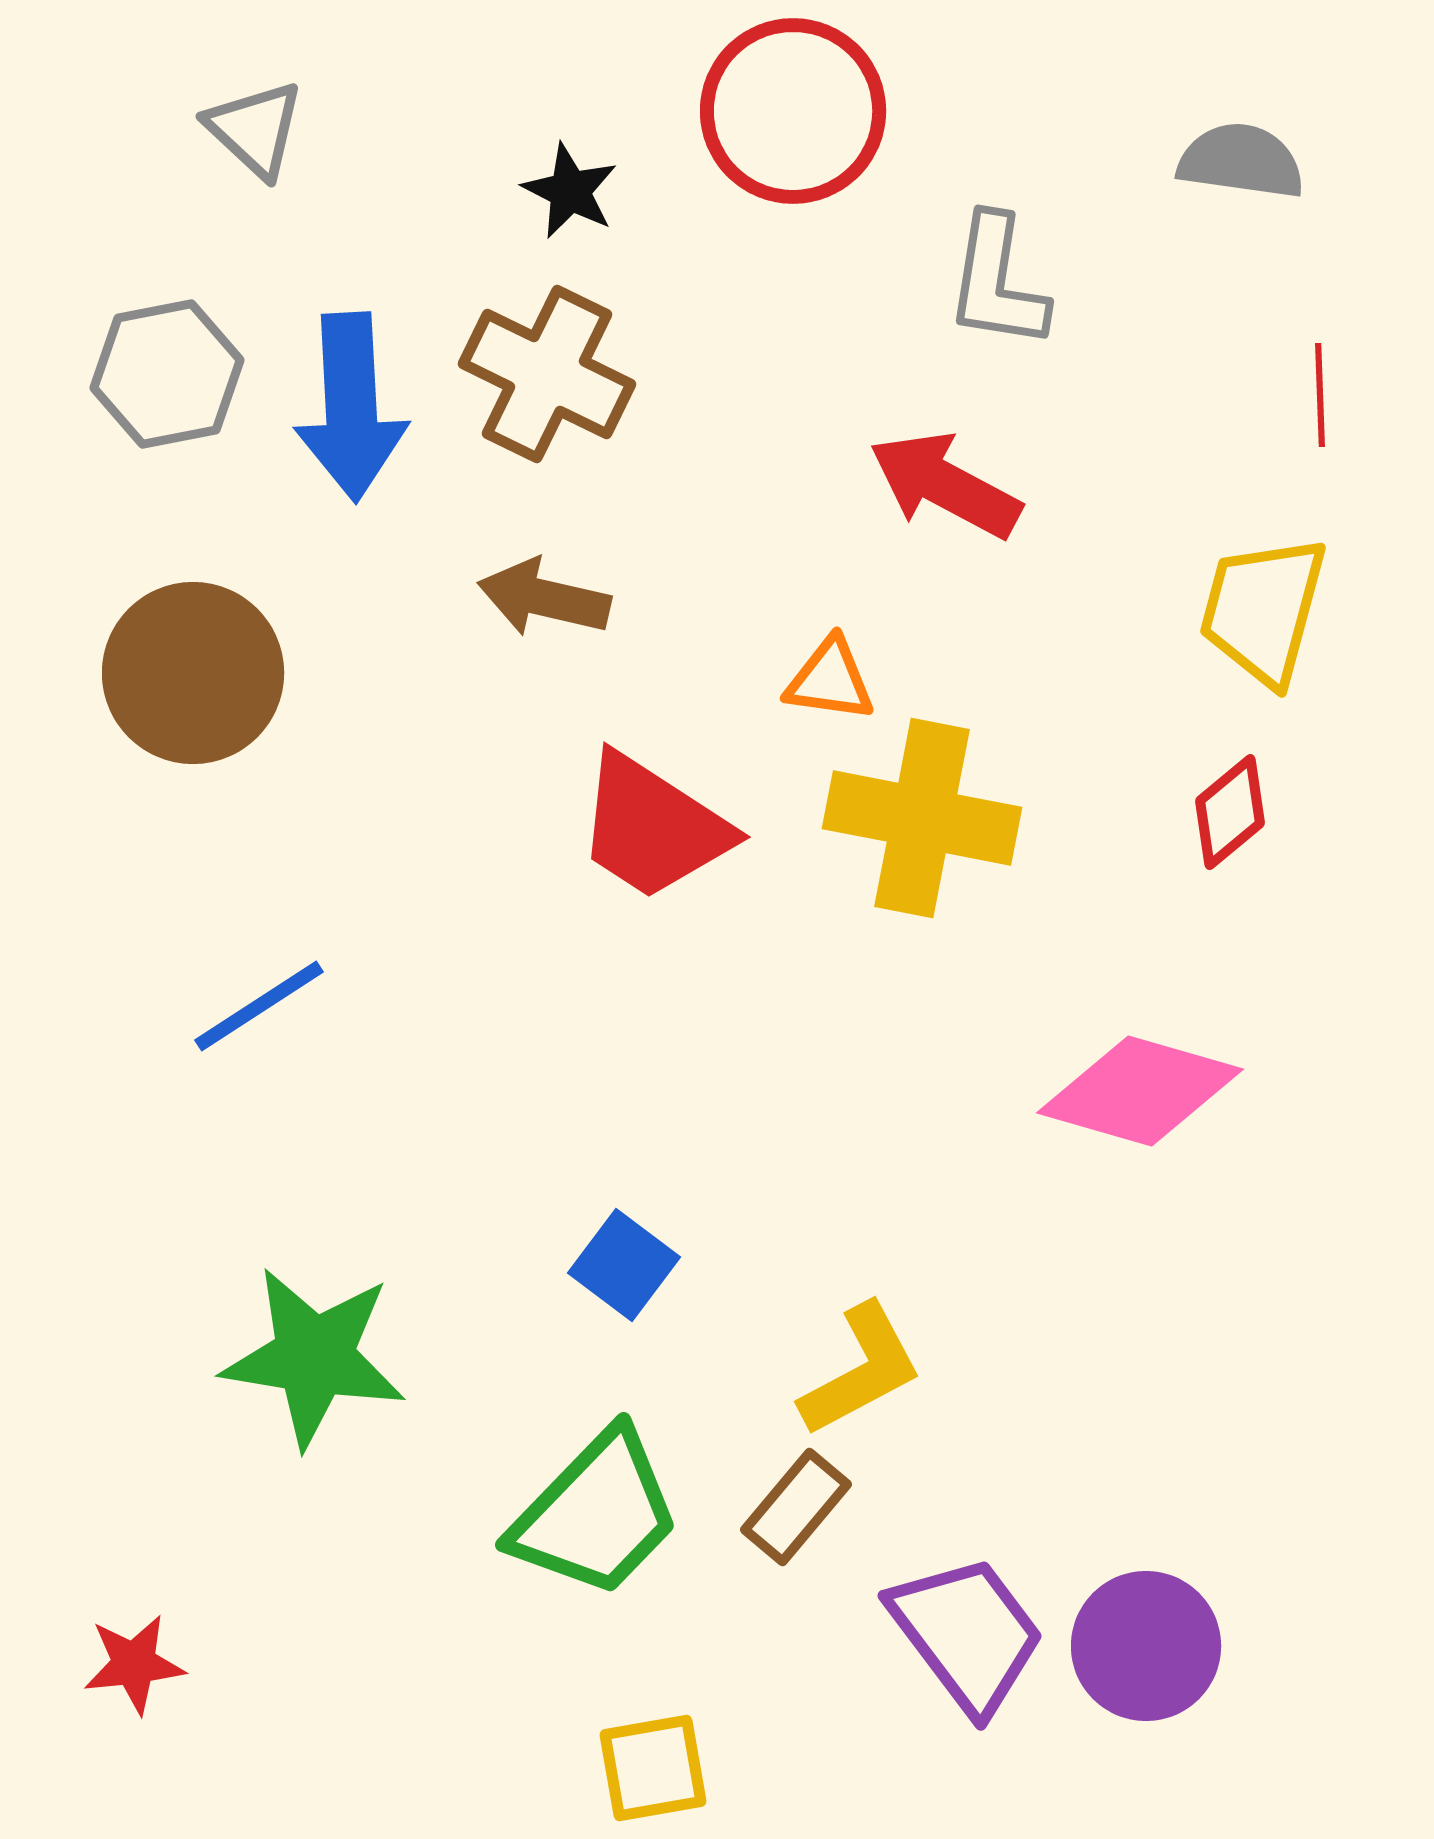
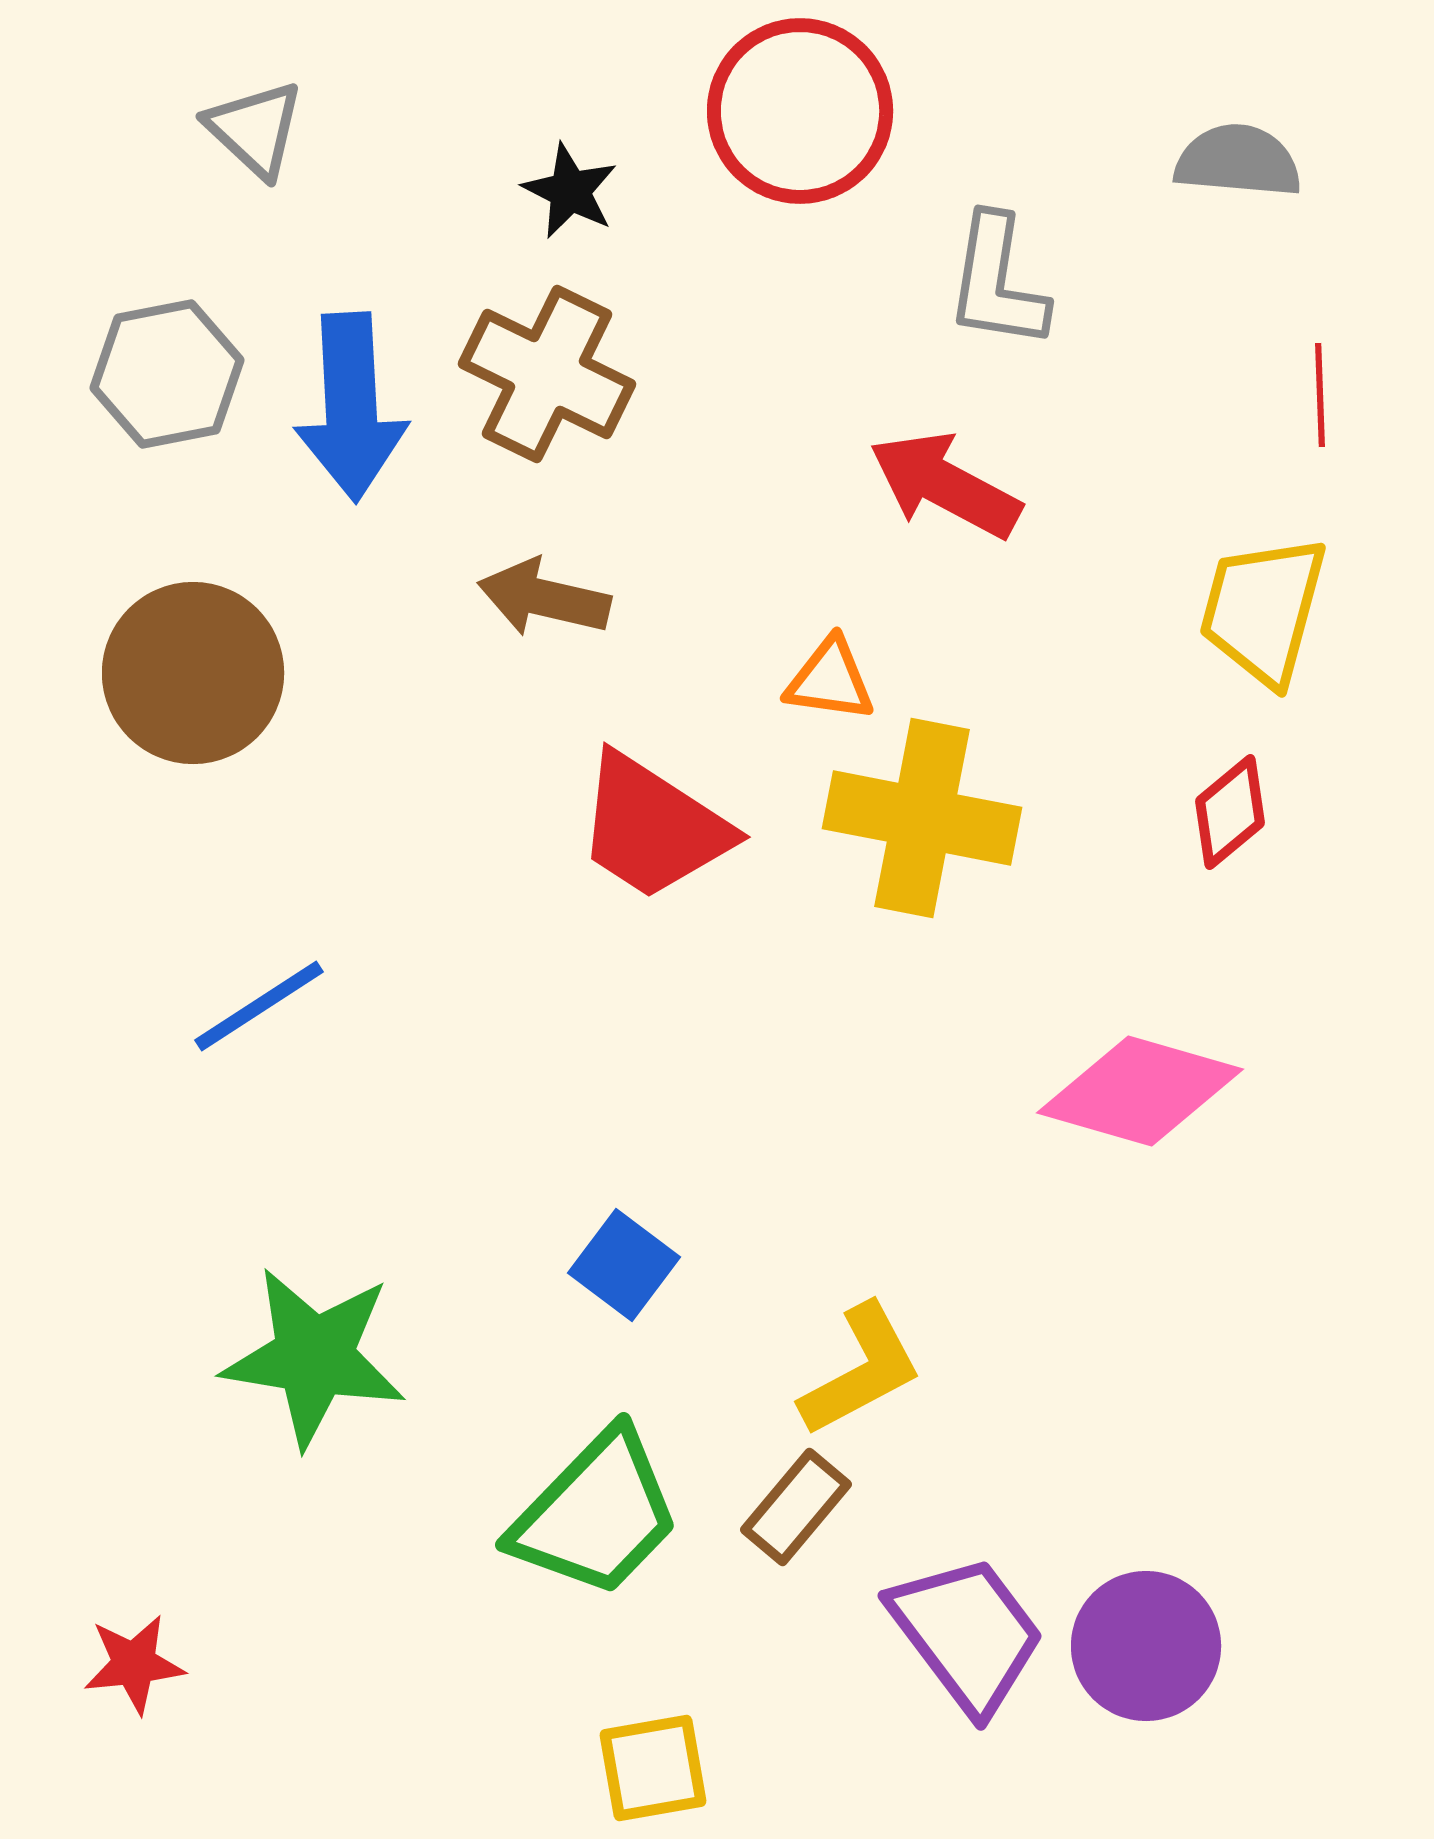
red circle: moved 7 px right
gray semicircle: moved 3 px left; rotated 3 degrees counterclockwise
